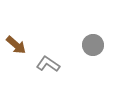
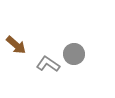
gray circle: moved 19 px left, 9 px down
